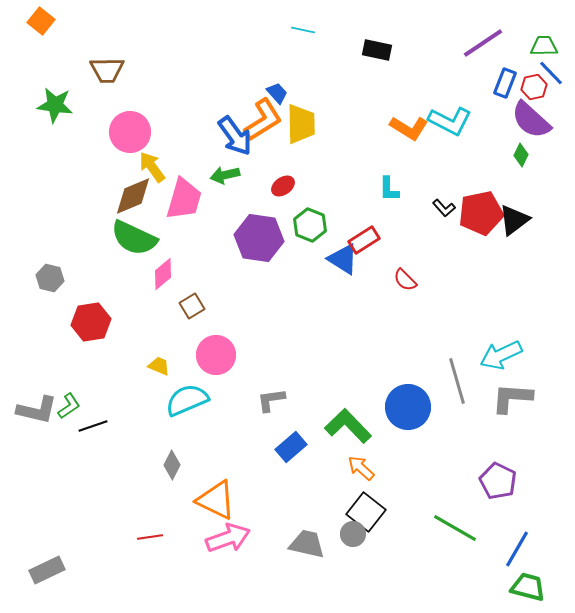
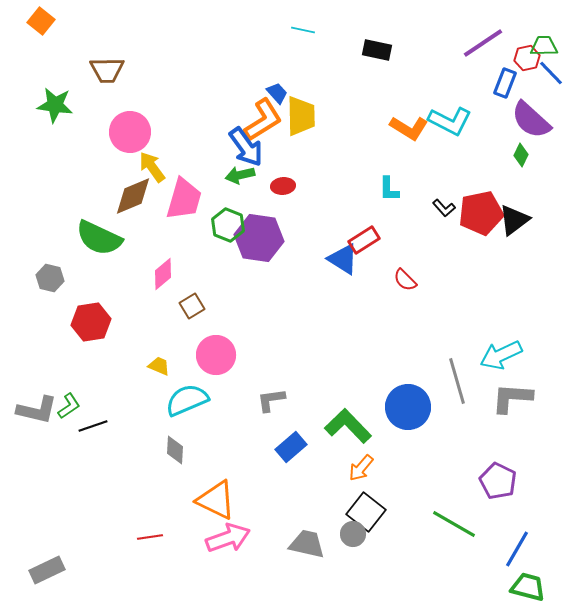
red hexagon at (534, 87): moved 7 px left, 29 px up
yellow trapezoid at (301, 124): moved 8 px up
blue arrow at (235, 136): moved 11 px right, 11 px down
green arrow at (225, 175): moved 15 px right
red ellipse at (283, 186): rotated 30 degrees clockwise
green hexagon at (310, 225): moved 82 px left
green semicircle at (134, 238): moved 35 px left
gray diamond at (172, 465): moved 3 px right, 15 px up; rotated 24 degrees counterclockwise
orange arrow at (361, 468): rotated 92 degrees counterclockwise
green line at (455, 528): moved 1 px left, 4 px up
